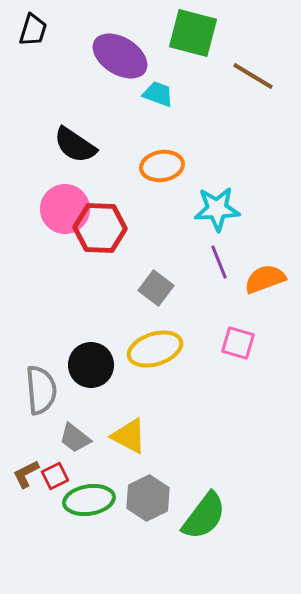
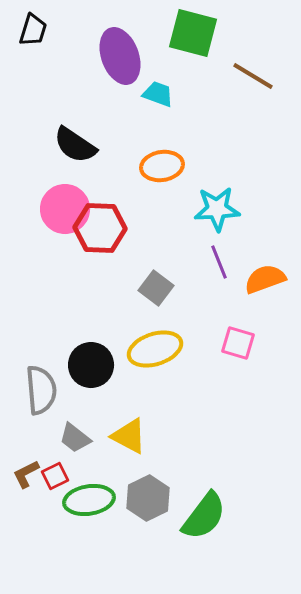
purple ellipse: rotated 38 degrees clockwise
